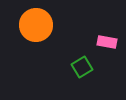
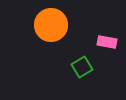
orange circle: moved 15 px right
